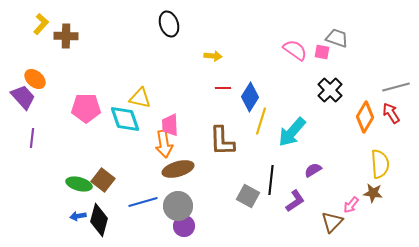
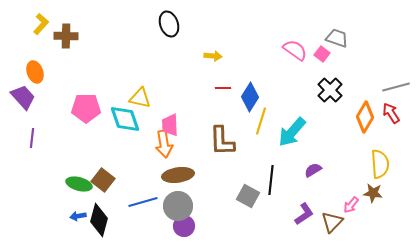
pink square: moved 2 px down; rotated 28 degrees clockwise
orange ellipse: moved 7 px up; rotated 30 degrees clockwise
brown ellipse: moved 6 px down; rotated 8 degrees clockwise
purple L-shape: moved 9 px right, 13 px down
